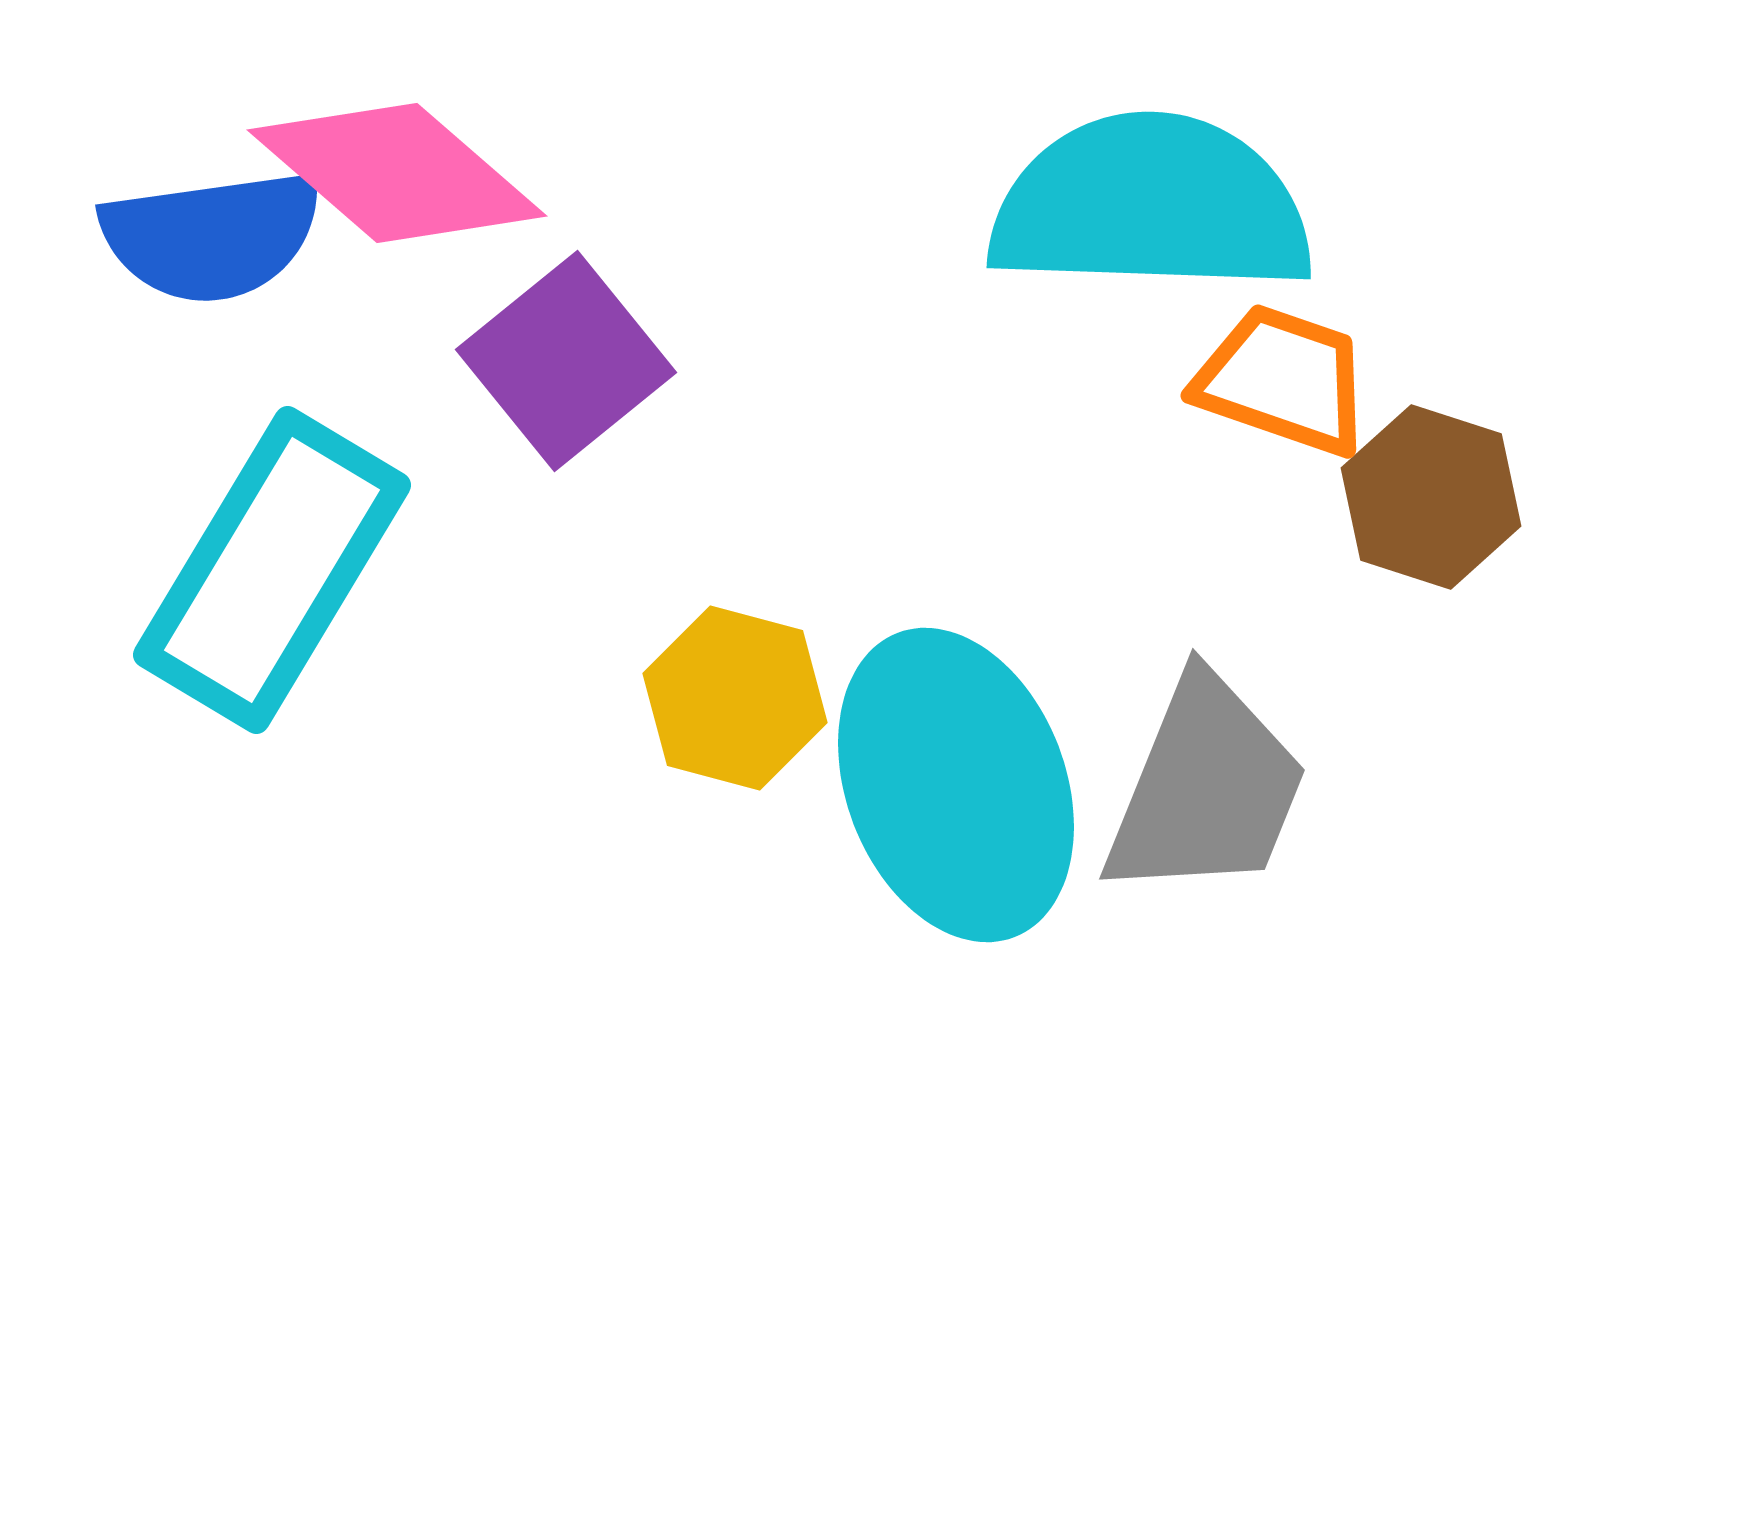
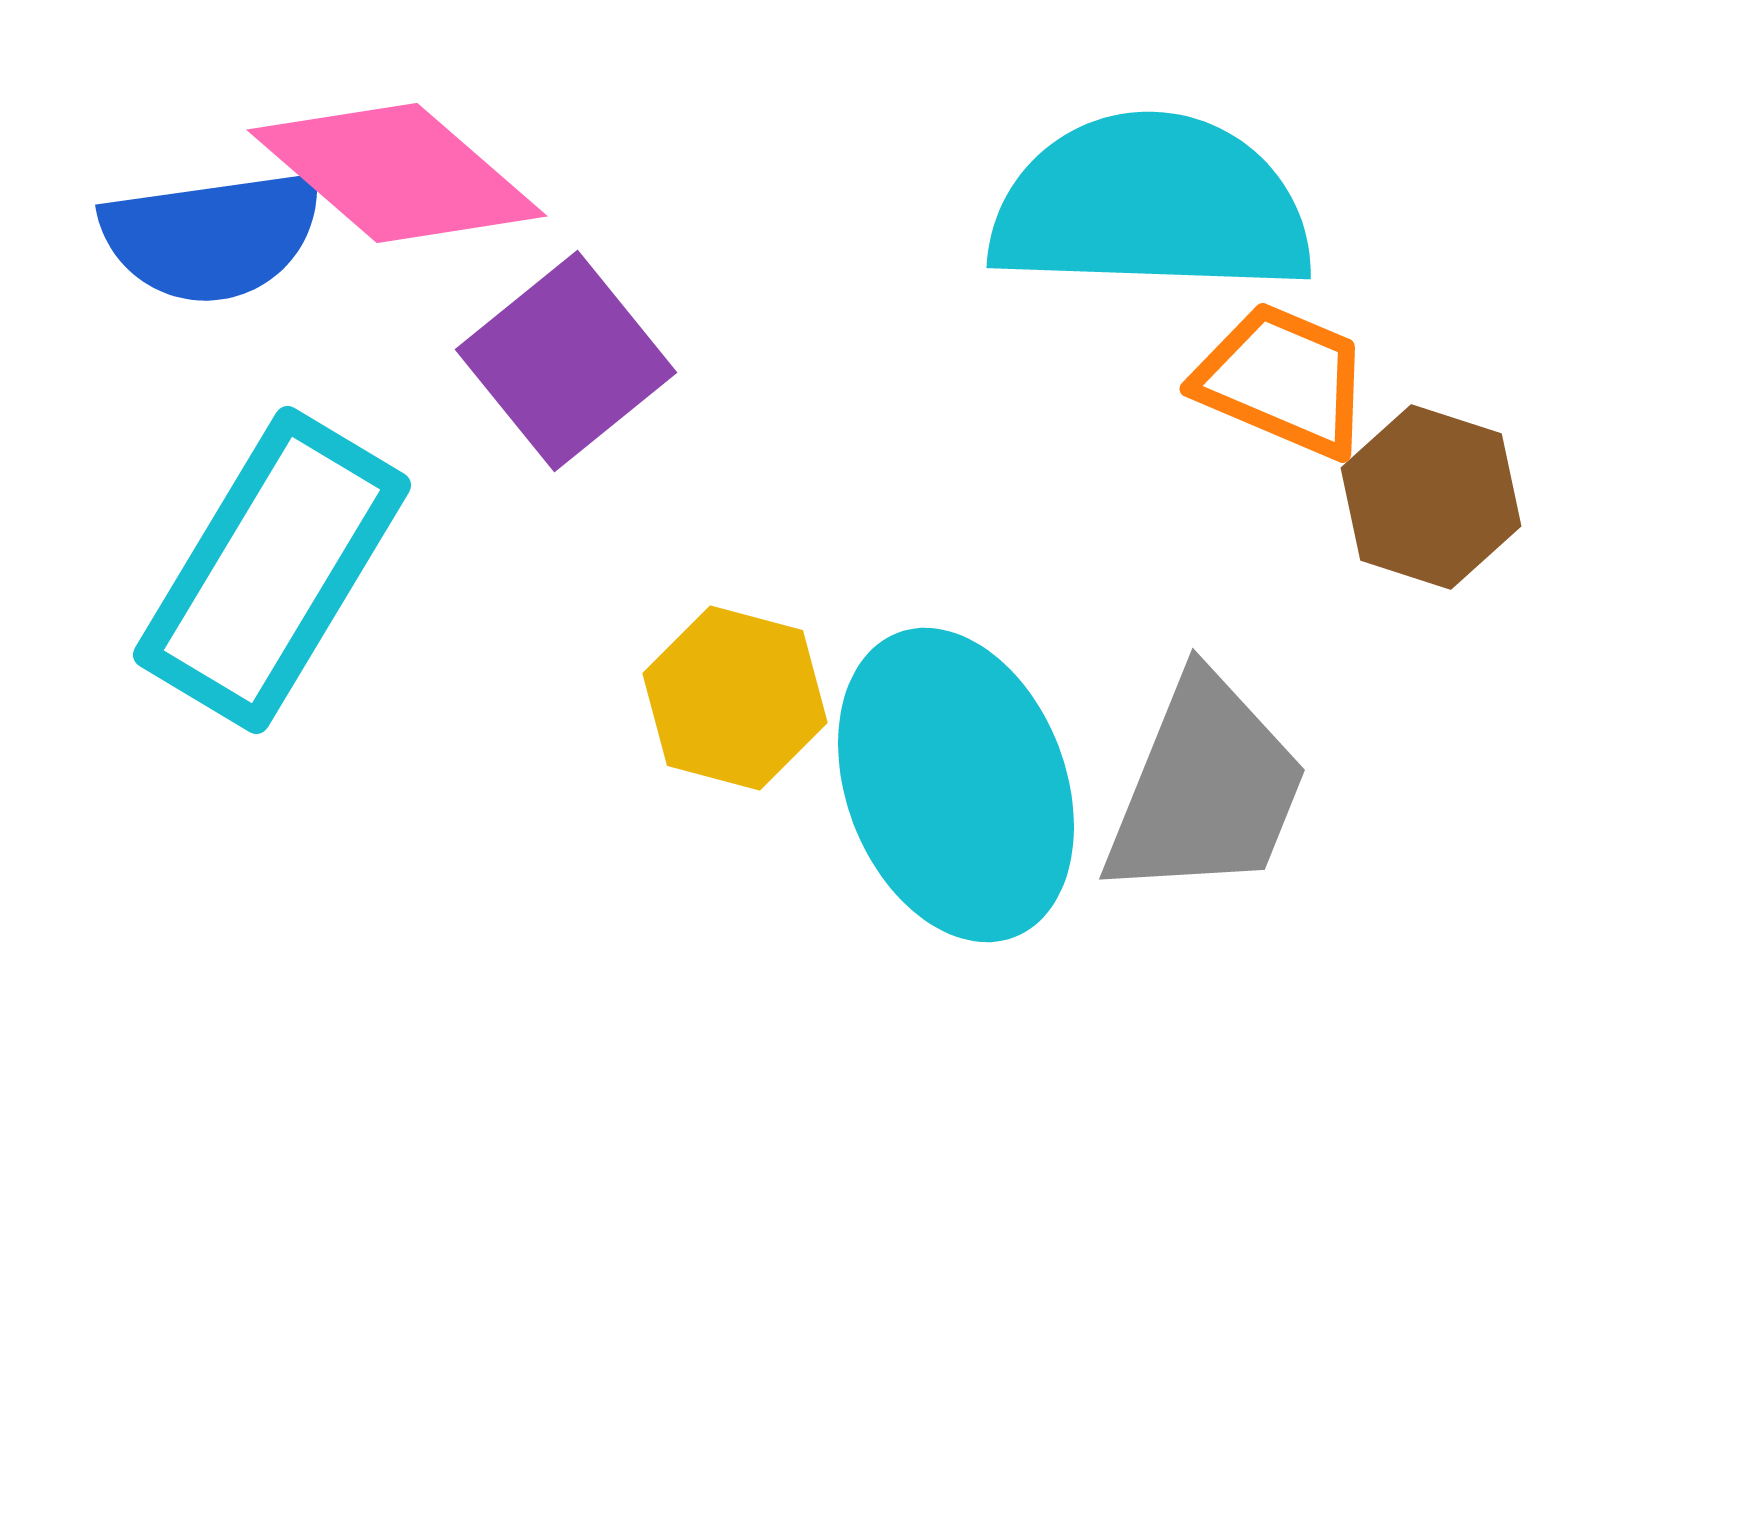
orange trapezoid: rotated 4 degrees clockwise
